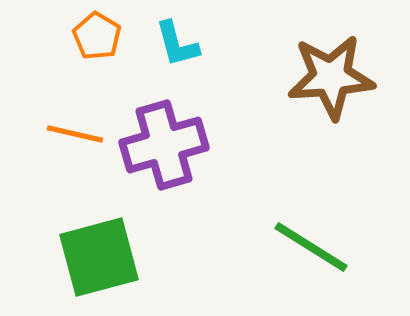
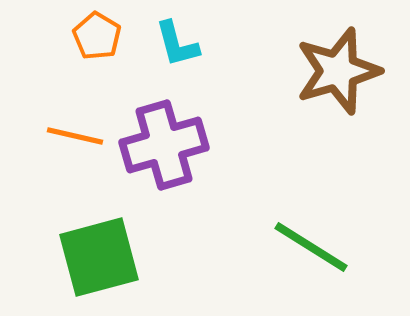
brown star: moved 7 px right, 6 px up; rotated 12 degrees counterclockwise
orange line: moved 2 px down
